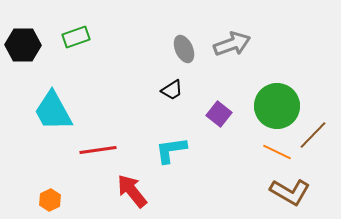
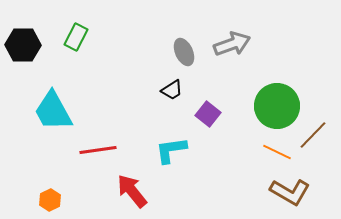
green rectangle: rotated 44 degrees counterclockwise
gray ellipse: moved 3 px down
purple square: moved 11 px left
